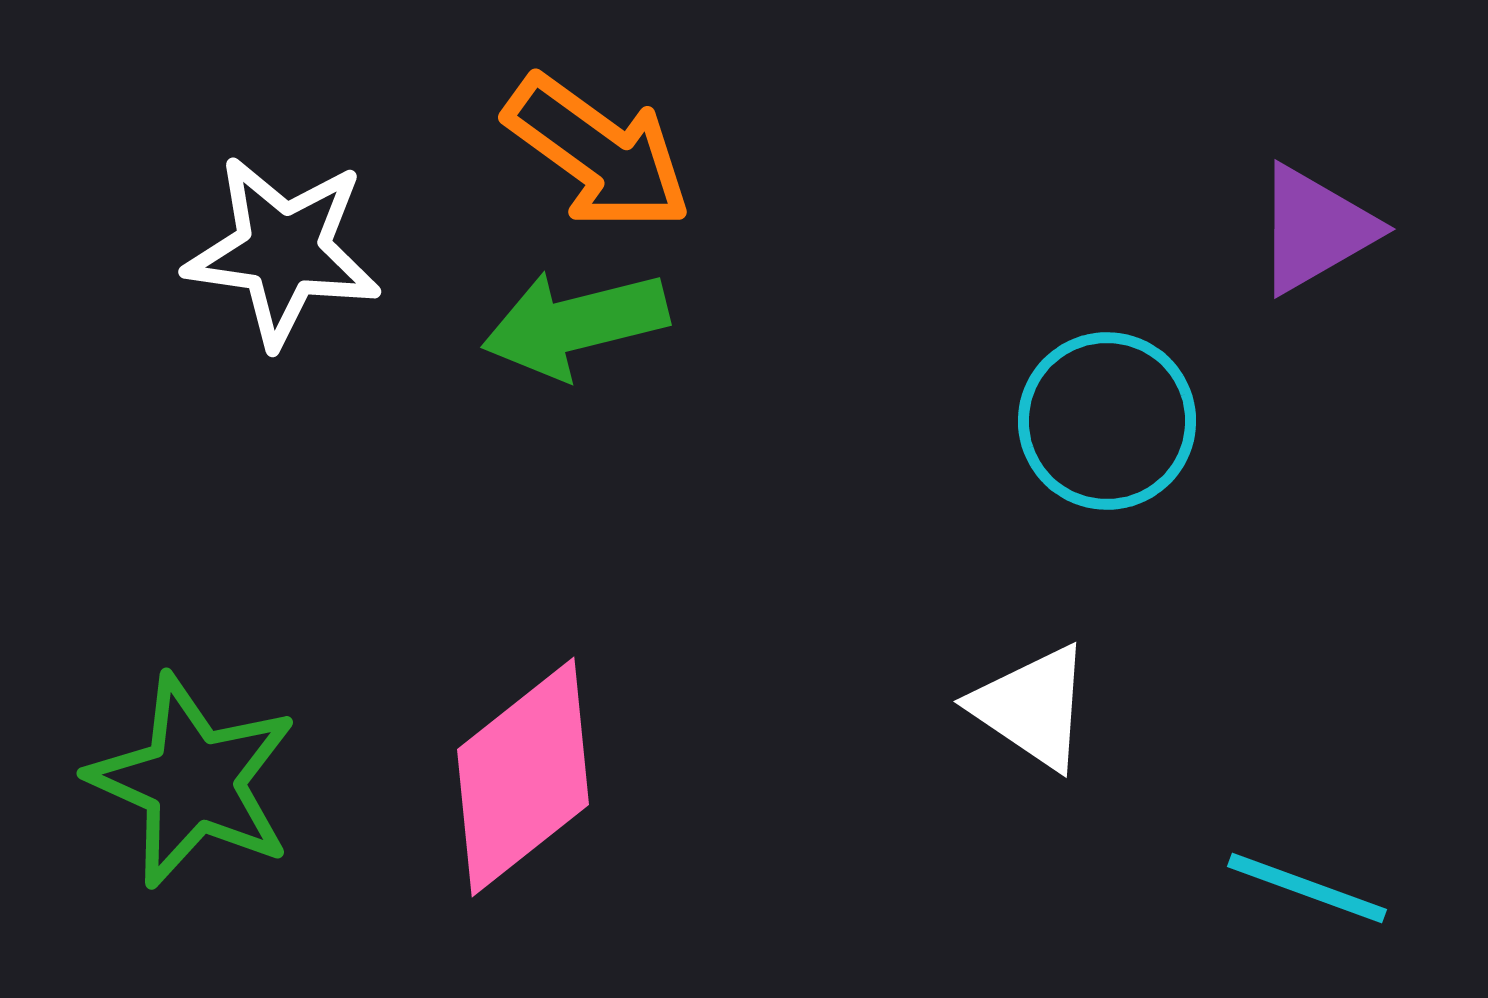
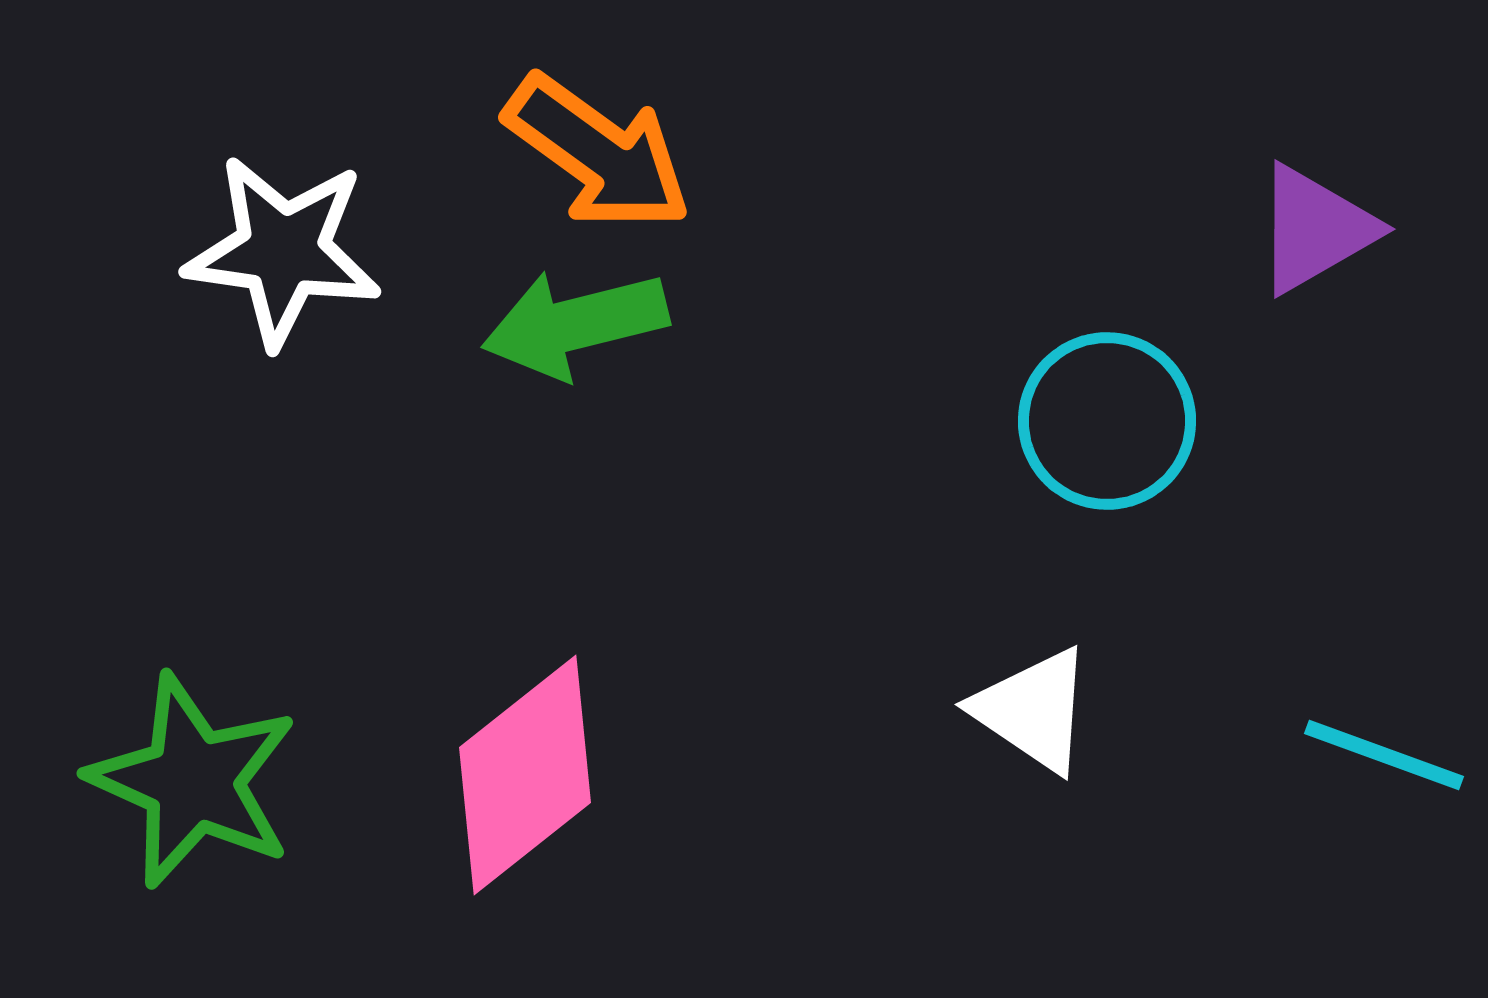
white triangle: moved 1 px right, 3 px down
pink diamond: moved 2 px right, 2 px up
cyan line: moved 77 px right, 133 px up
